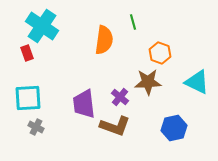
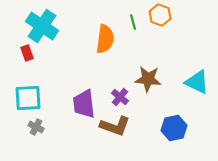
orange semicircle: moved 1 px right, 1 px up
orange hexagon: moved 38 px up
brown star: moved 3 px up; rotated 8 degrees clockwise
